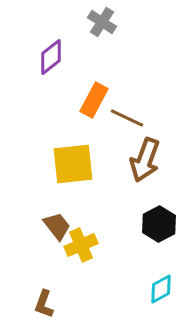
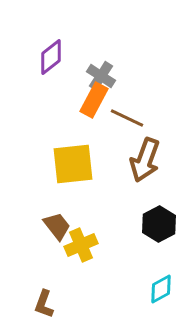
gray cross: moved 1 px left, 54 px down
